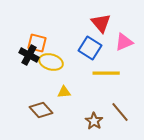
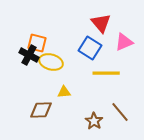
brown diamond: rotated 50 degrees counterclockwise
